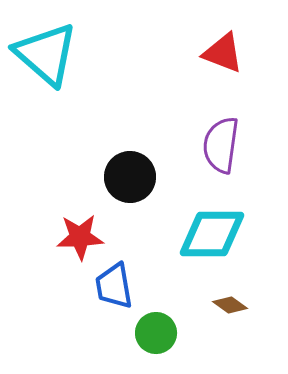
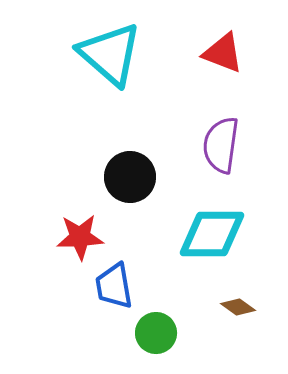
cyan triangle: moved 64 px right
brown diamond: moved 8 px right, 2 px down
